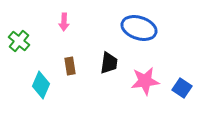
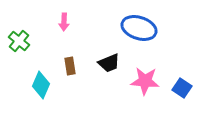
black trapezoid: rotated 60 degrees clockwise
pink star: rotated 12 degrees clockwise
